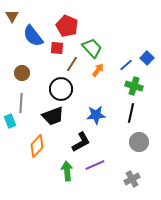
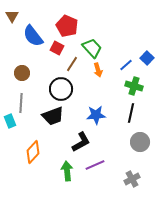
red square: rotated 24 degrees clockwise
orange arrow: rotated 128 degrees clockwise
gray circle: moved 1 px right
orange diamond: moved 4 px left, 6 px down
